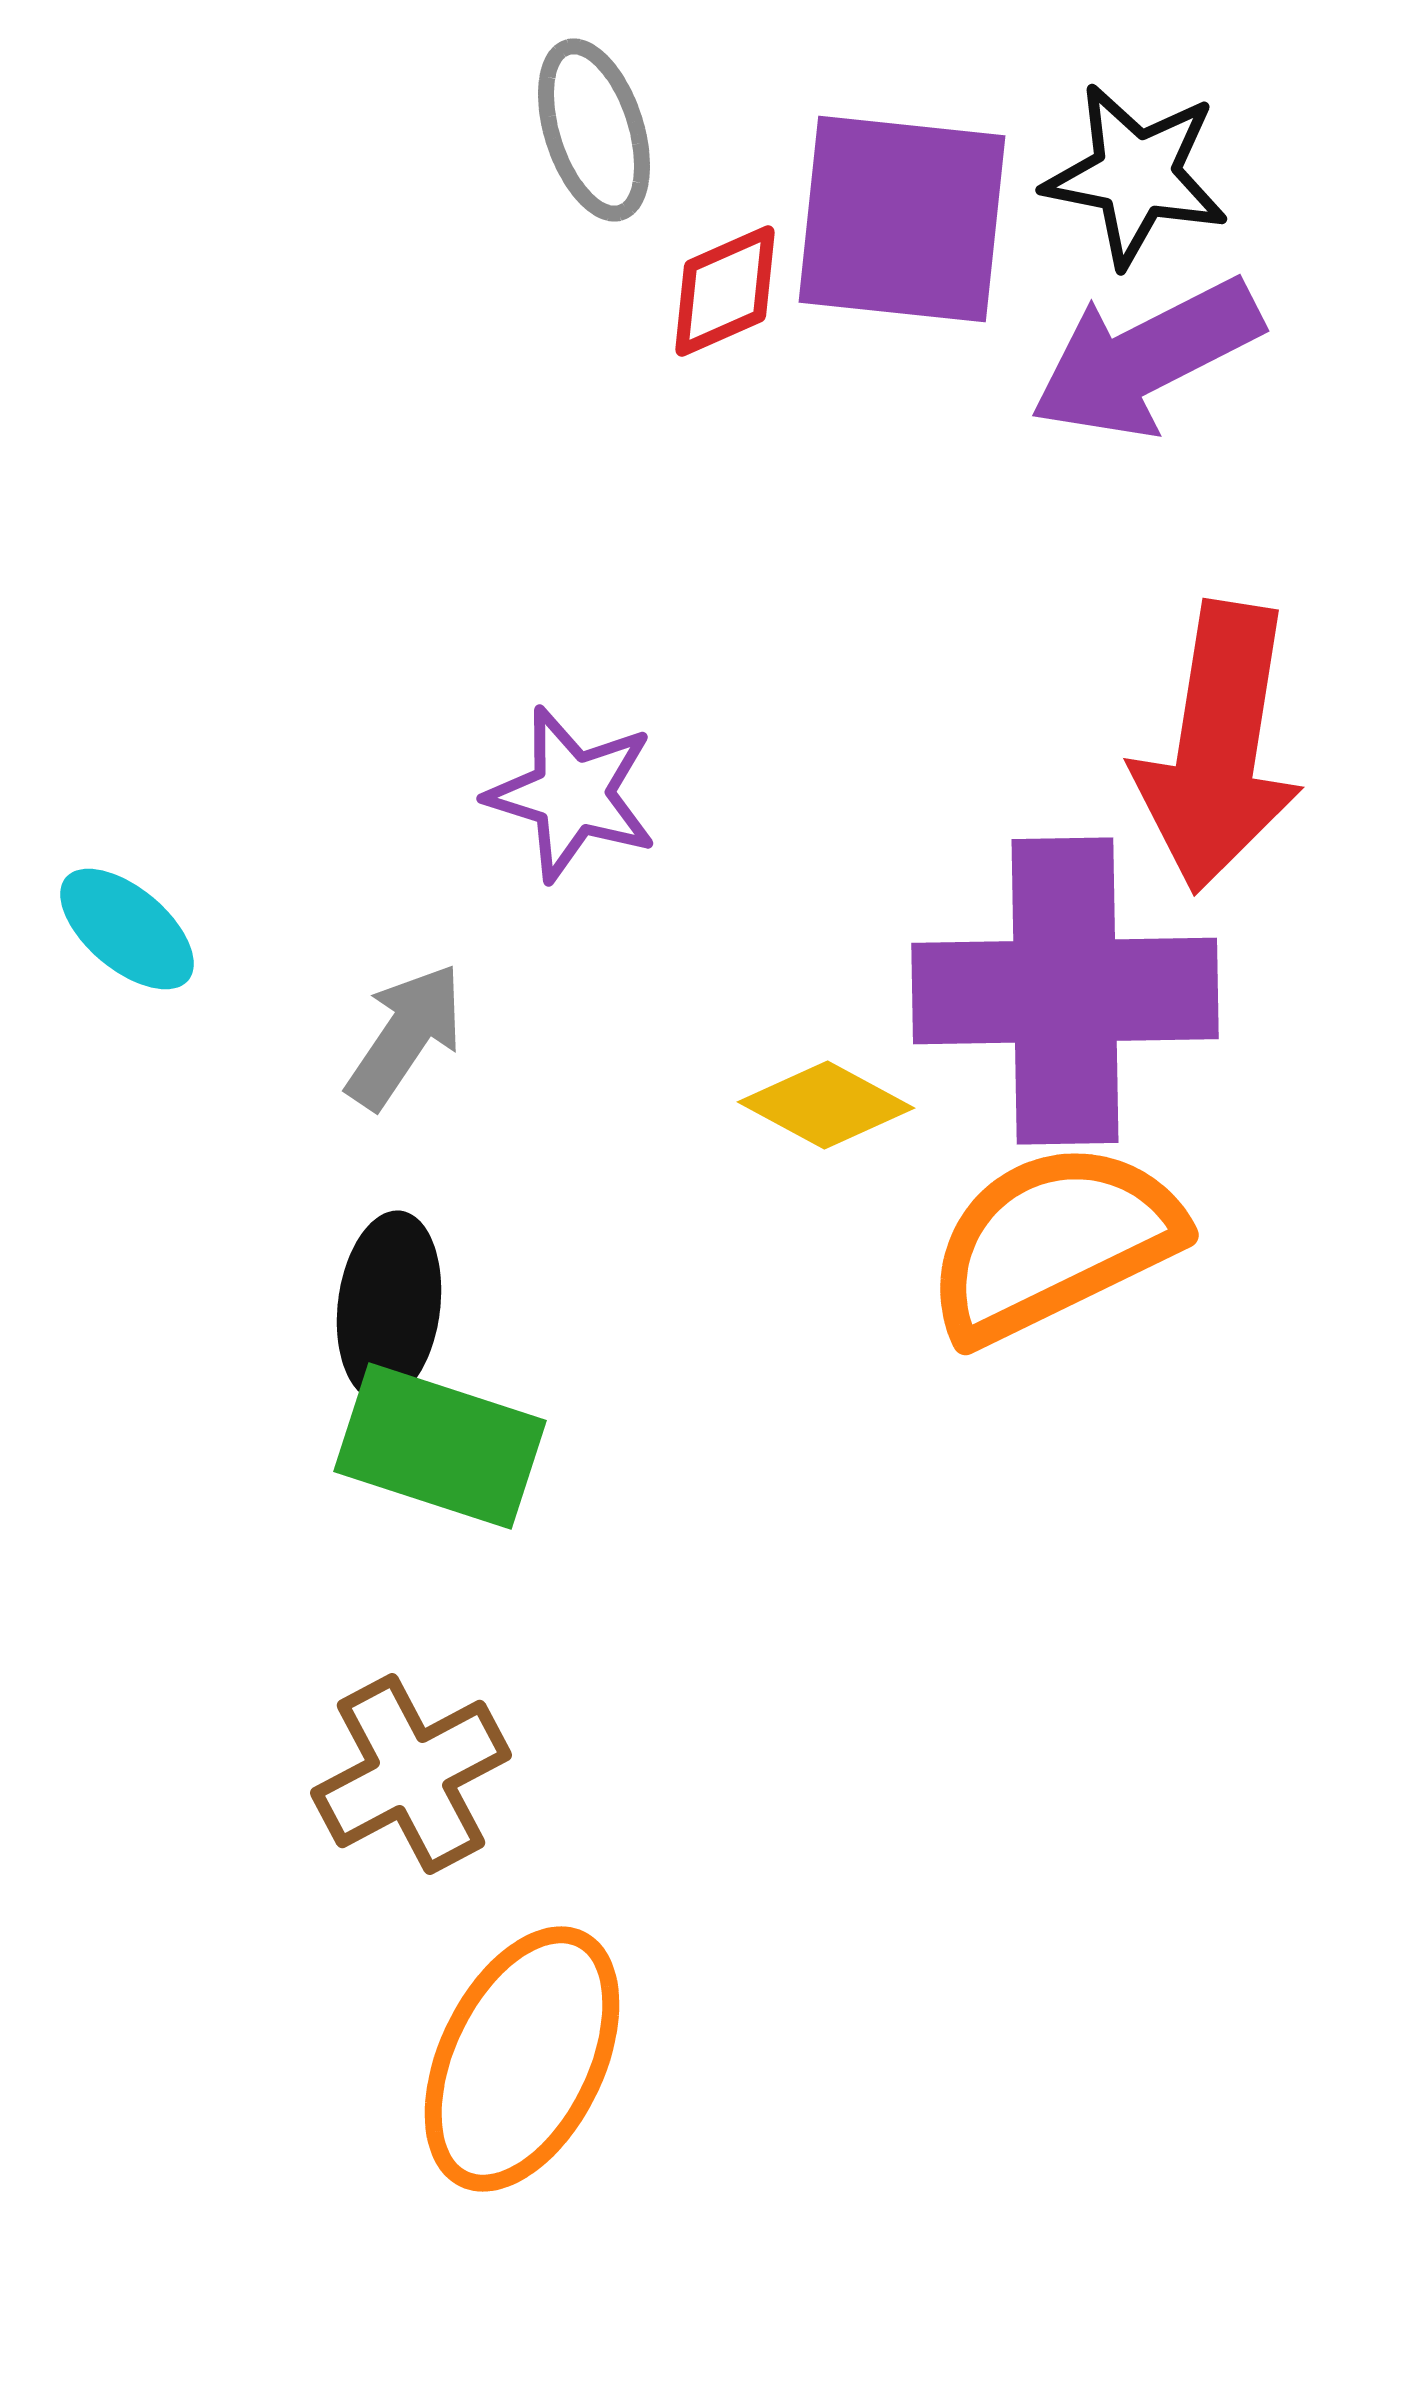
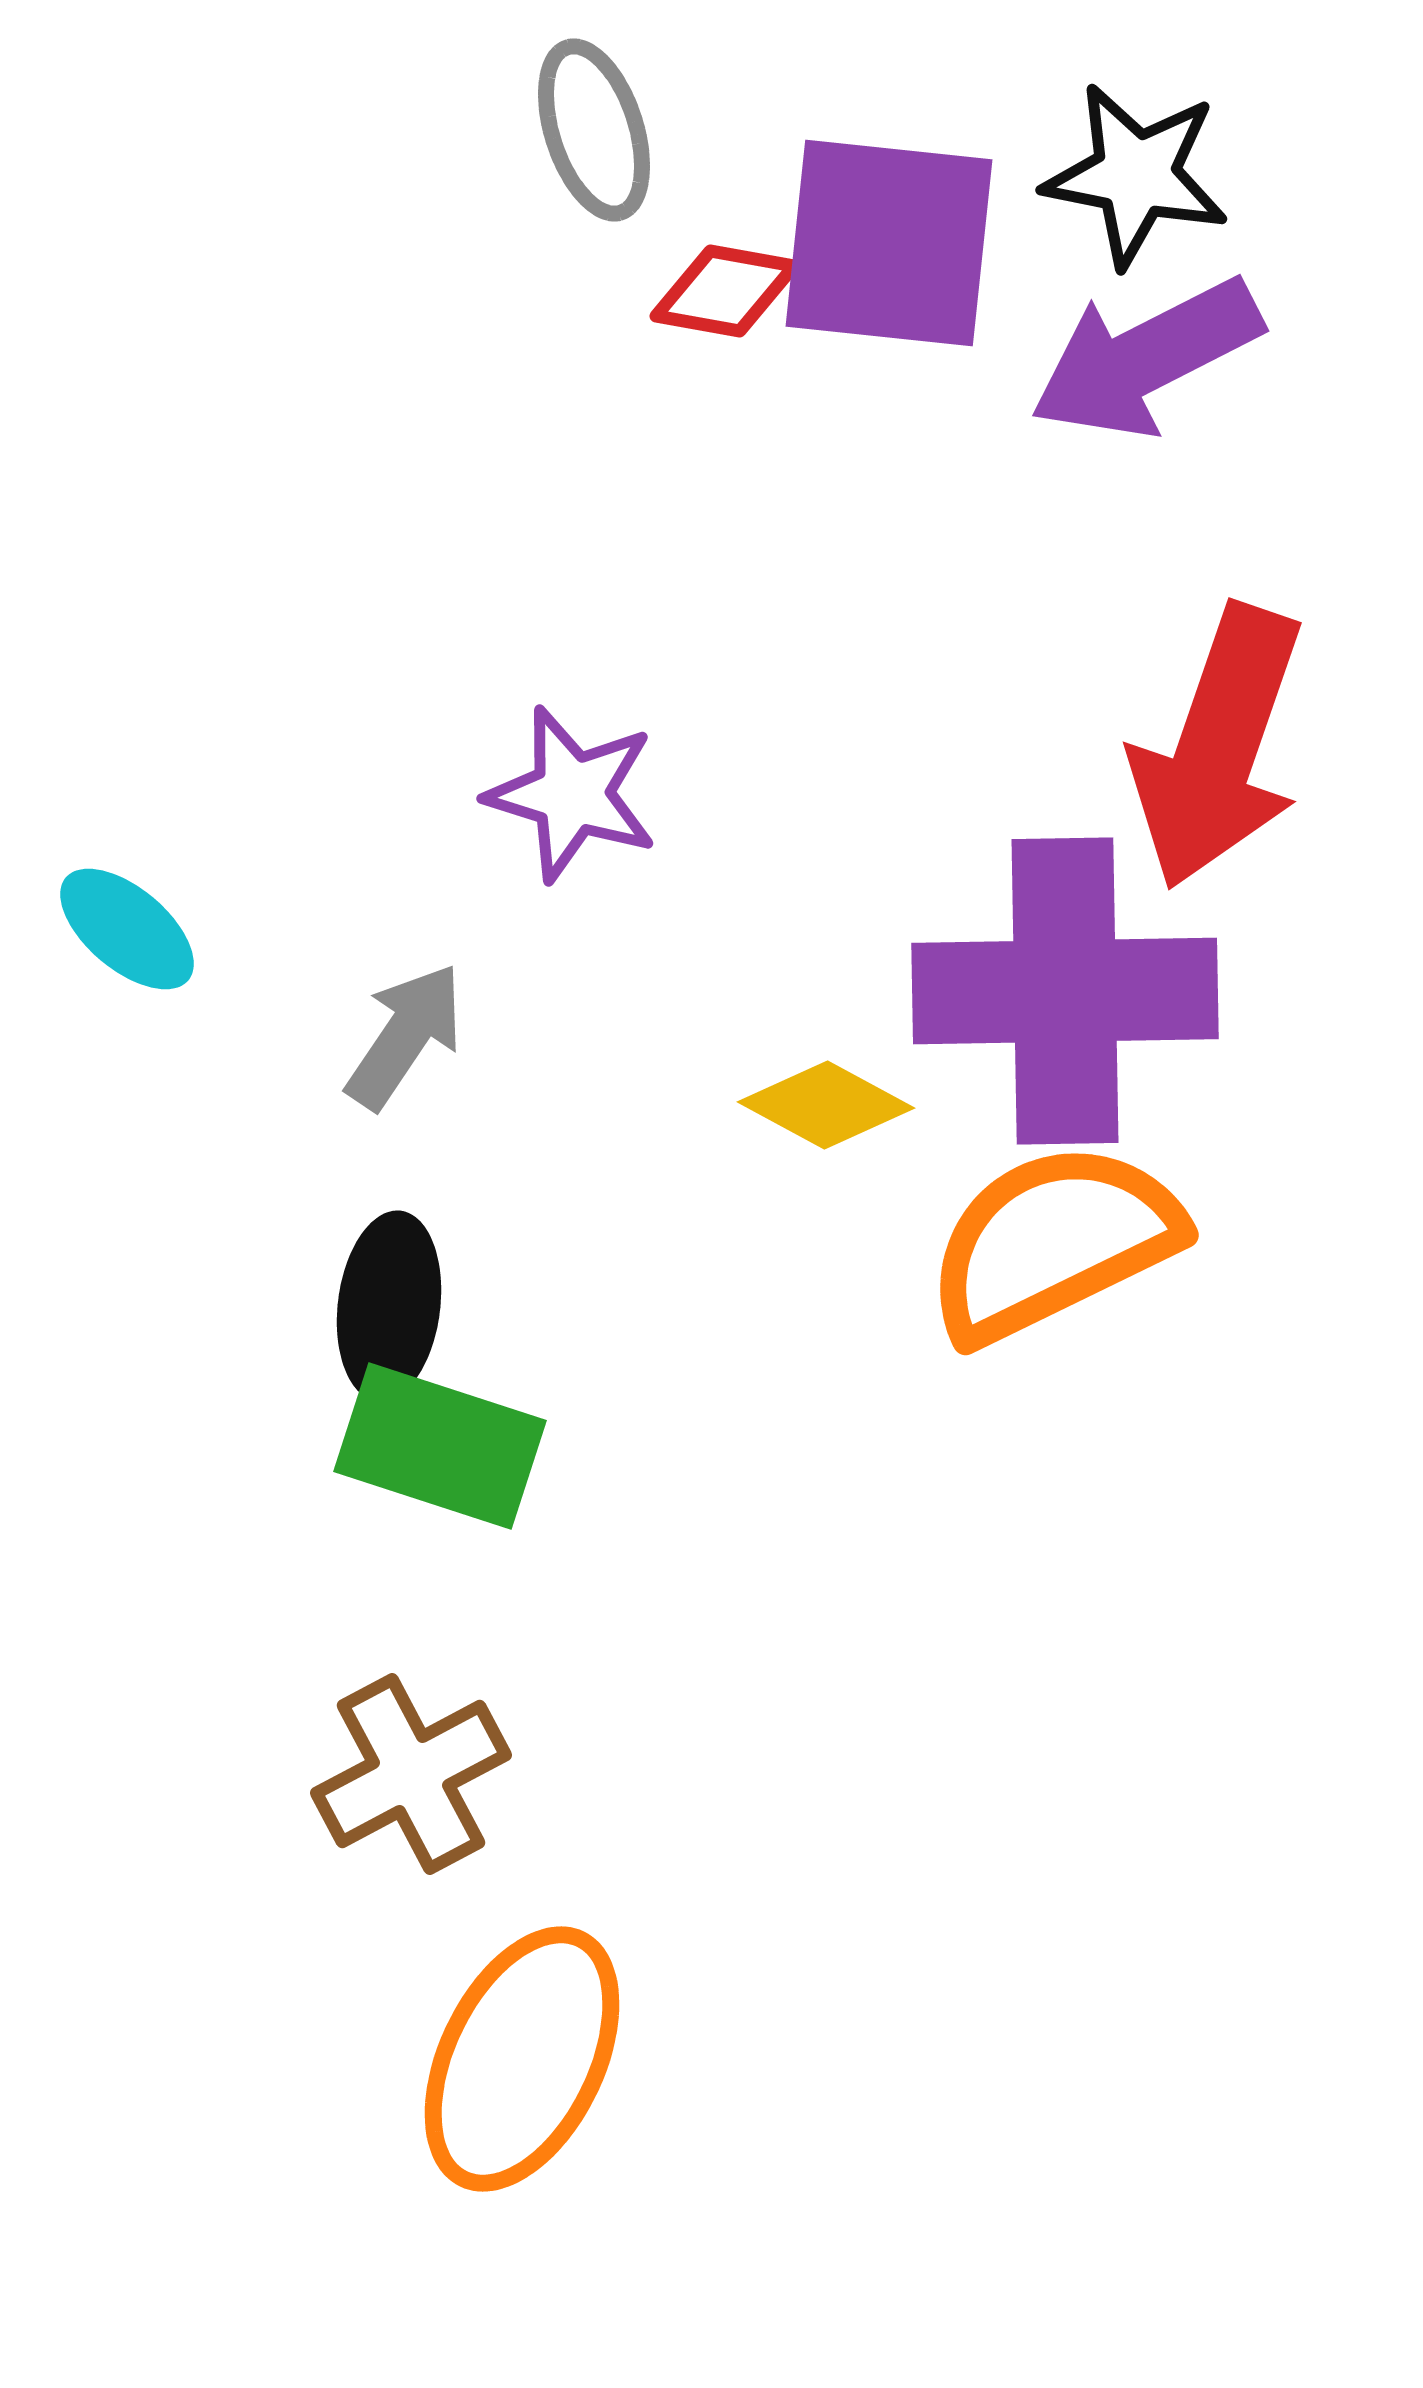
purple square: moved 13 px left, 24 px down
red diamond: rotated 34 degrees clockwise
red arrow: rotated 10 degrees clockwise
